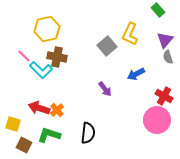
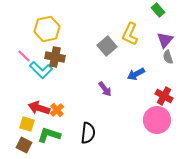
brown cross: moved 2 px left
yellow square: moved 14 px right
